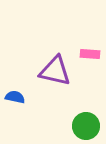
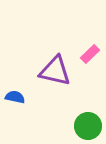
pink rectangle: rotated 48 degrees counterclockwise
green circle: moved 2 px right
